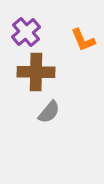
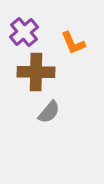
purple cross: moved 2 px left
orange L-shape: moved 10 px left, 3 px down
